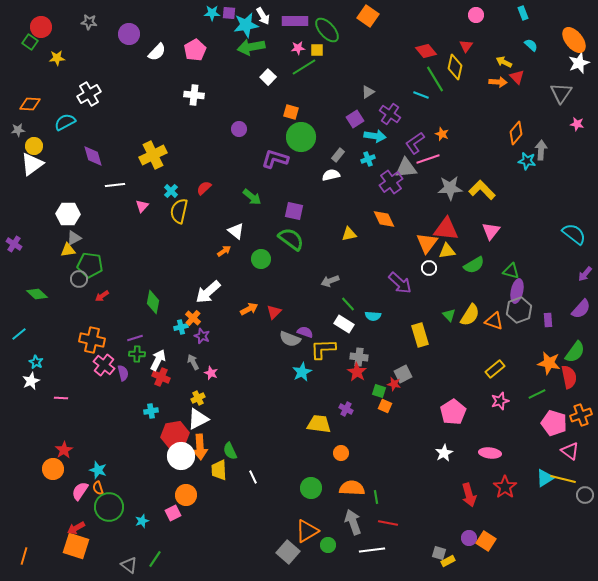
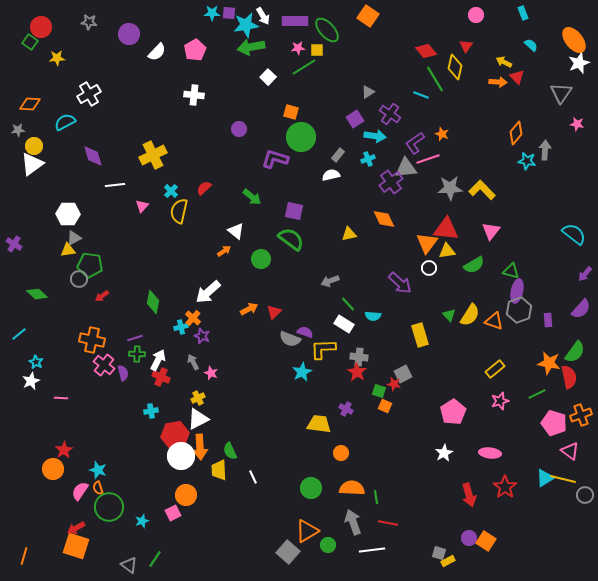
gray arrow at (541, 150): moved 4 px right
